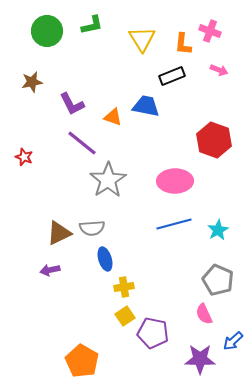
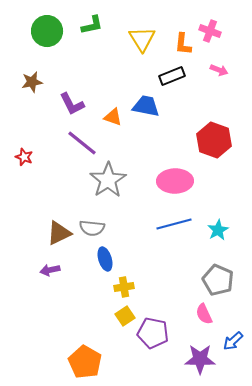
gray semicircle: rotated 10 degrees clockwise
orange pentagon: moved 3 px right, 1 px down
